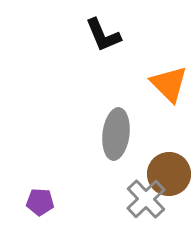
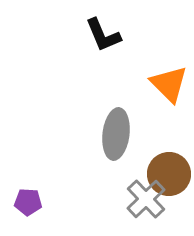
purple pentagon: moved 12 px left
